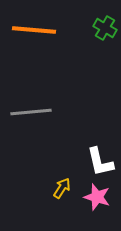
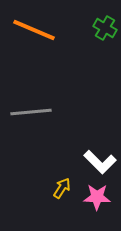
orange line: rotated 18 degrees clockwise
white L-shape: rotated 32 degrees counterclockwise
pink star: rotated 16 degrees counterclockwise
